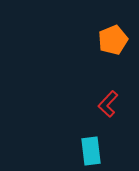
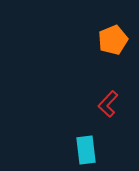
cyan rectangle: moved 5 px left, 1 px up
